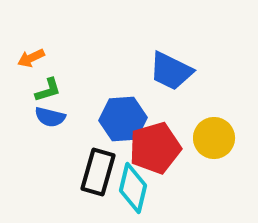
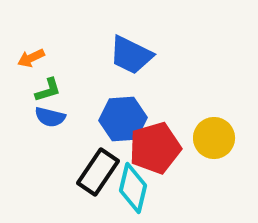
blue trapezoid: moved 40 px left, 16 px up
black rectangle: rotated 18 degrees clockwise
